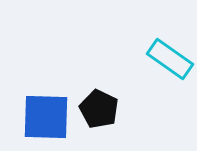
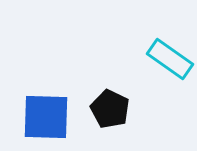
black pentagon: moved 11 px right
